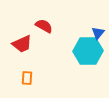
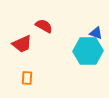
blue triangle: moved 2 px left; rotated 48 degrees counterclockwise
